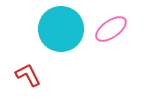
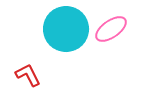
cyan circle: moved 5 px right
